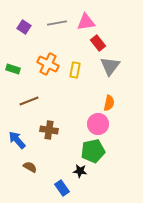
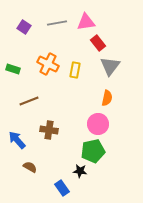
orange semicircle: moved 2 px left, 5 px up
